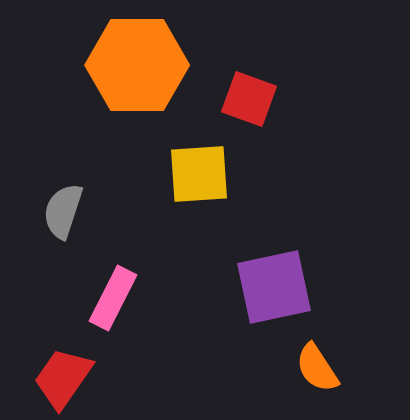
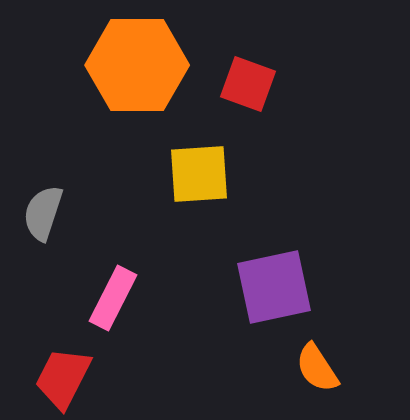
red square: moved 1 px left, 15 px up
gray semicircle: moved 20 px left, 2 px down
red trapezoid: rotated 8 degrees counterclockwise
